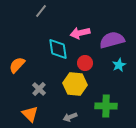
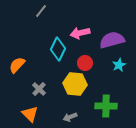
cyan diamond: rotated 35 degrees clockwise
